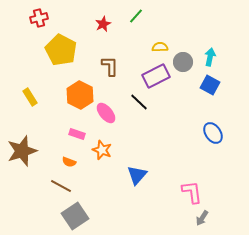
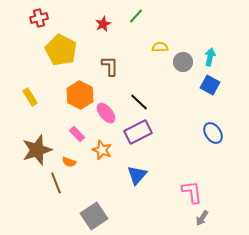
purple rectangle: moved 18 px left, 56 px down
pink rectangle: rotated 28 degrees clockwise
brown star: moved 15 px right, 1 px up
brown line: moved 5 px left, 3 px up; rotated 40 degrees clockwise
gray square: moved 19 px right
